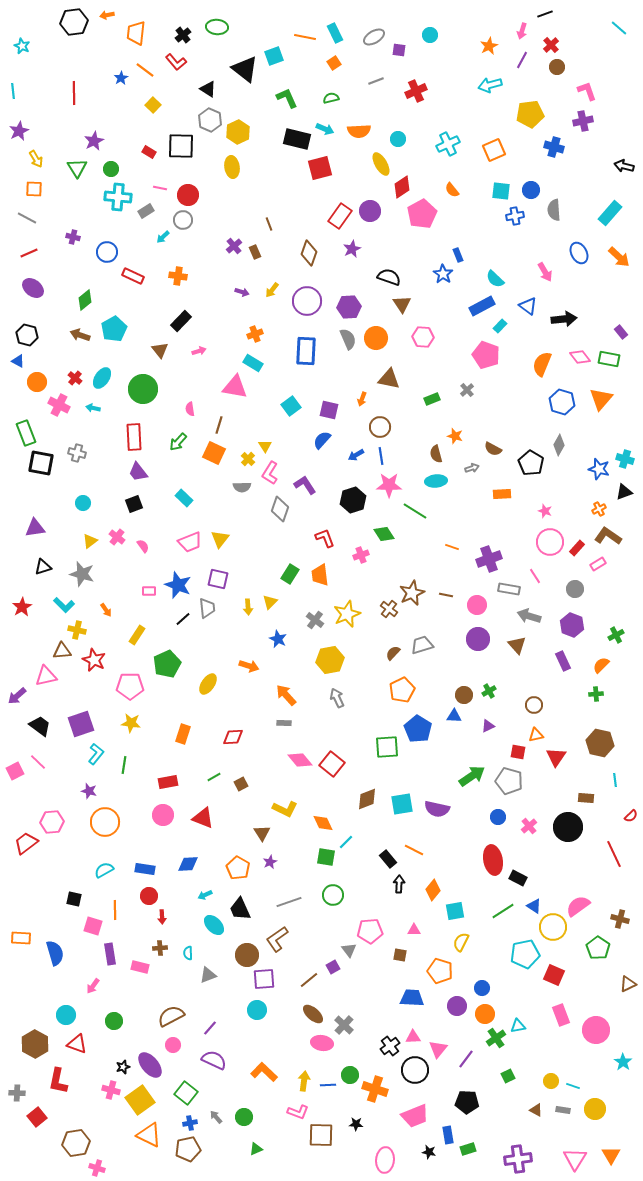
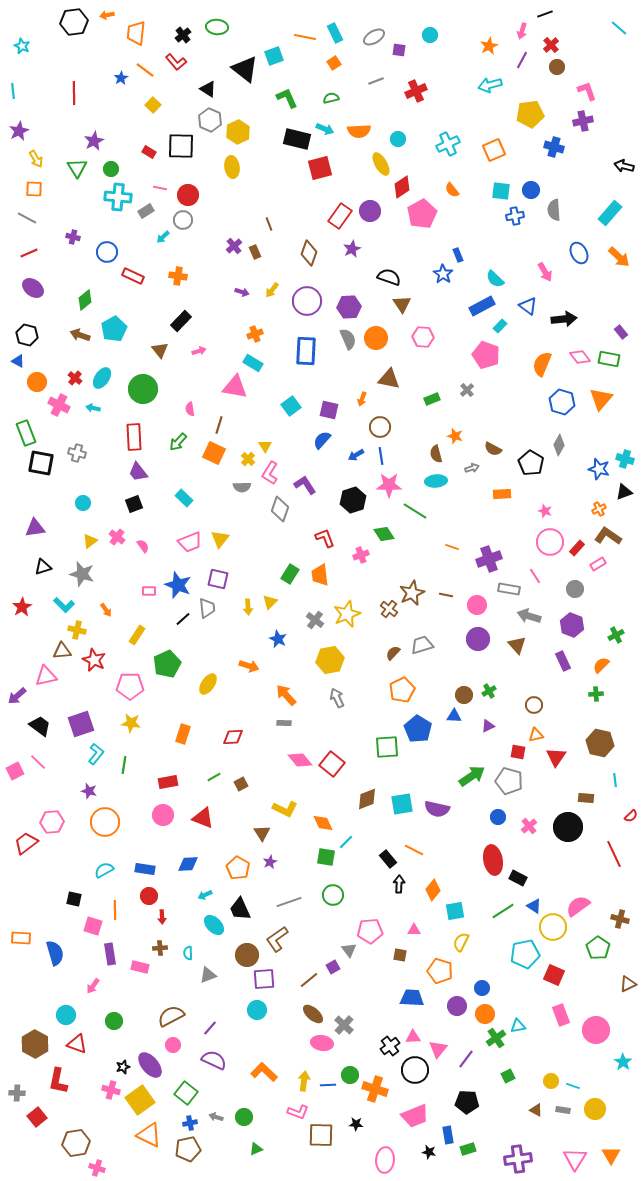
gray arrow at (216, 1117): rotated 32 degrees counterclockwise
